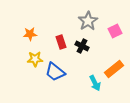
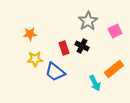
red rectangle: moved 3 px right, 6 px down
